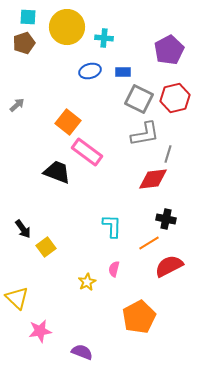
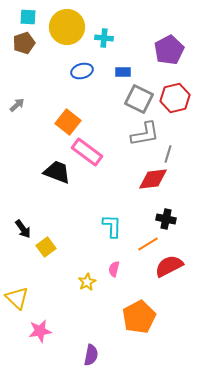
blue ellipse: moved 8 px left
orange line: moved 1 px left, 1 px down
purple semicircle: moved 9 px right, 3 px down; rotated 80 degrees clockwise
